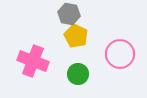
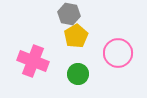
yellow pentagon: rotated 15 degrees clockwise
pink circle: moved 2 px left, 1 px up
